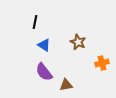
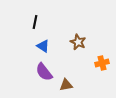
blue triangle: moved 1 px left, 1 px down
